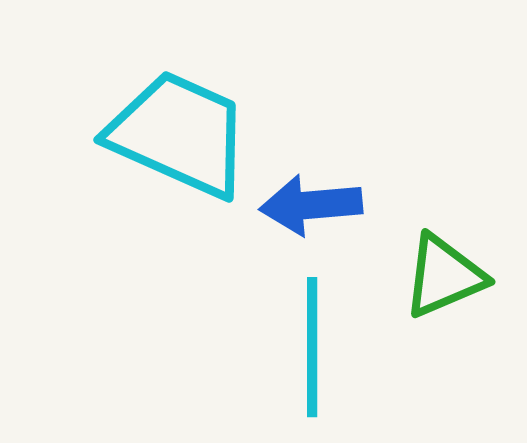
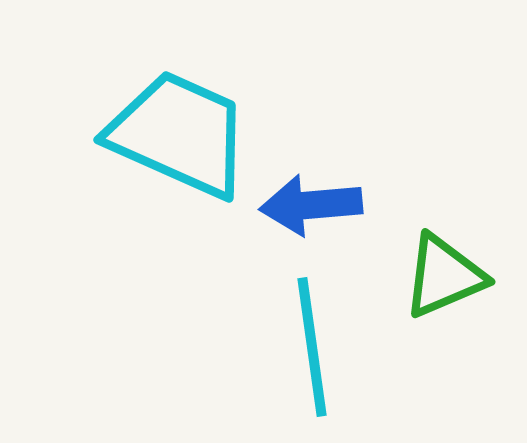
cyan line: rotated 8 degrees counterclockwise
